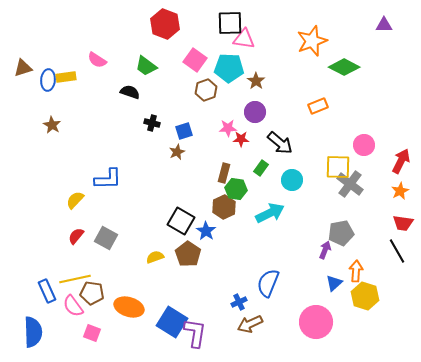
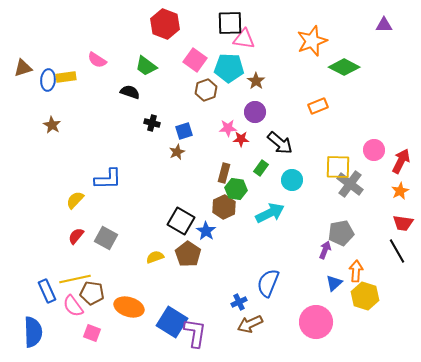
pink circle at (364, 145): moved 10 px right, 5 px down
